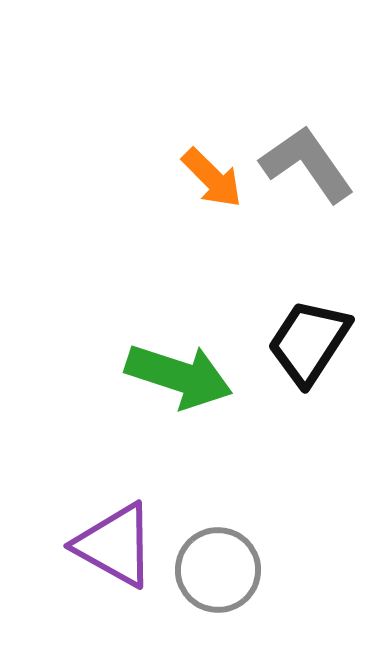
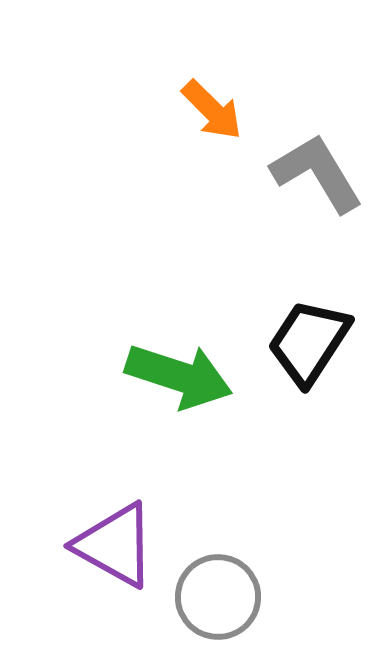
gray L-shape: moved 10 px right, 9 px down; rotated 4 degrees clockwise
orange arrow: moved 68 px up
gray circle: moved 27 px down
